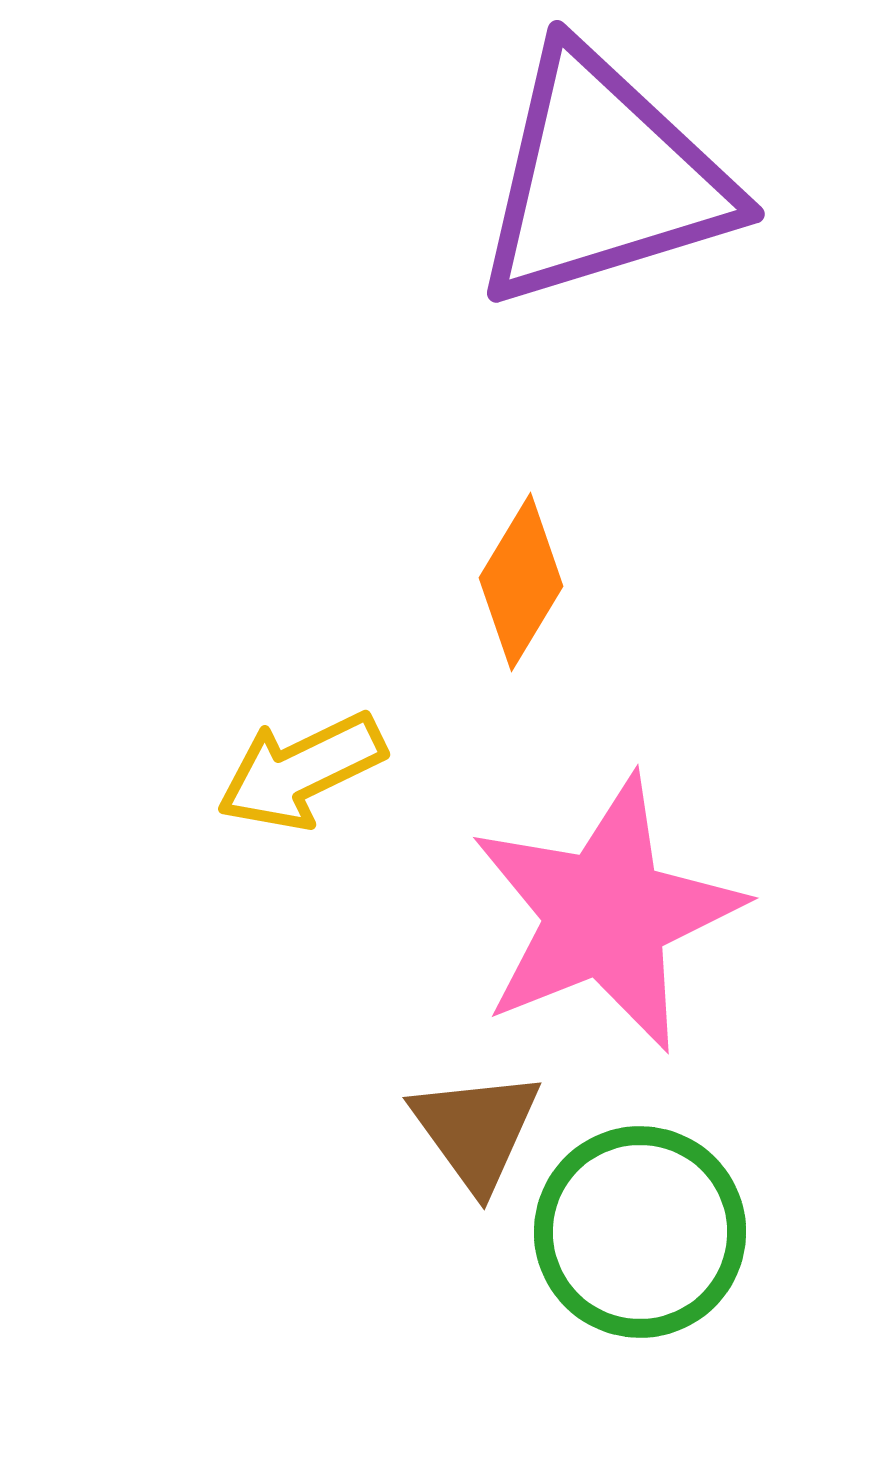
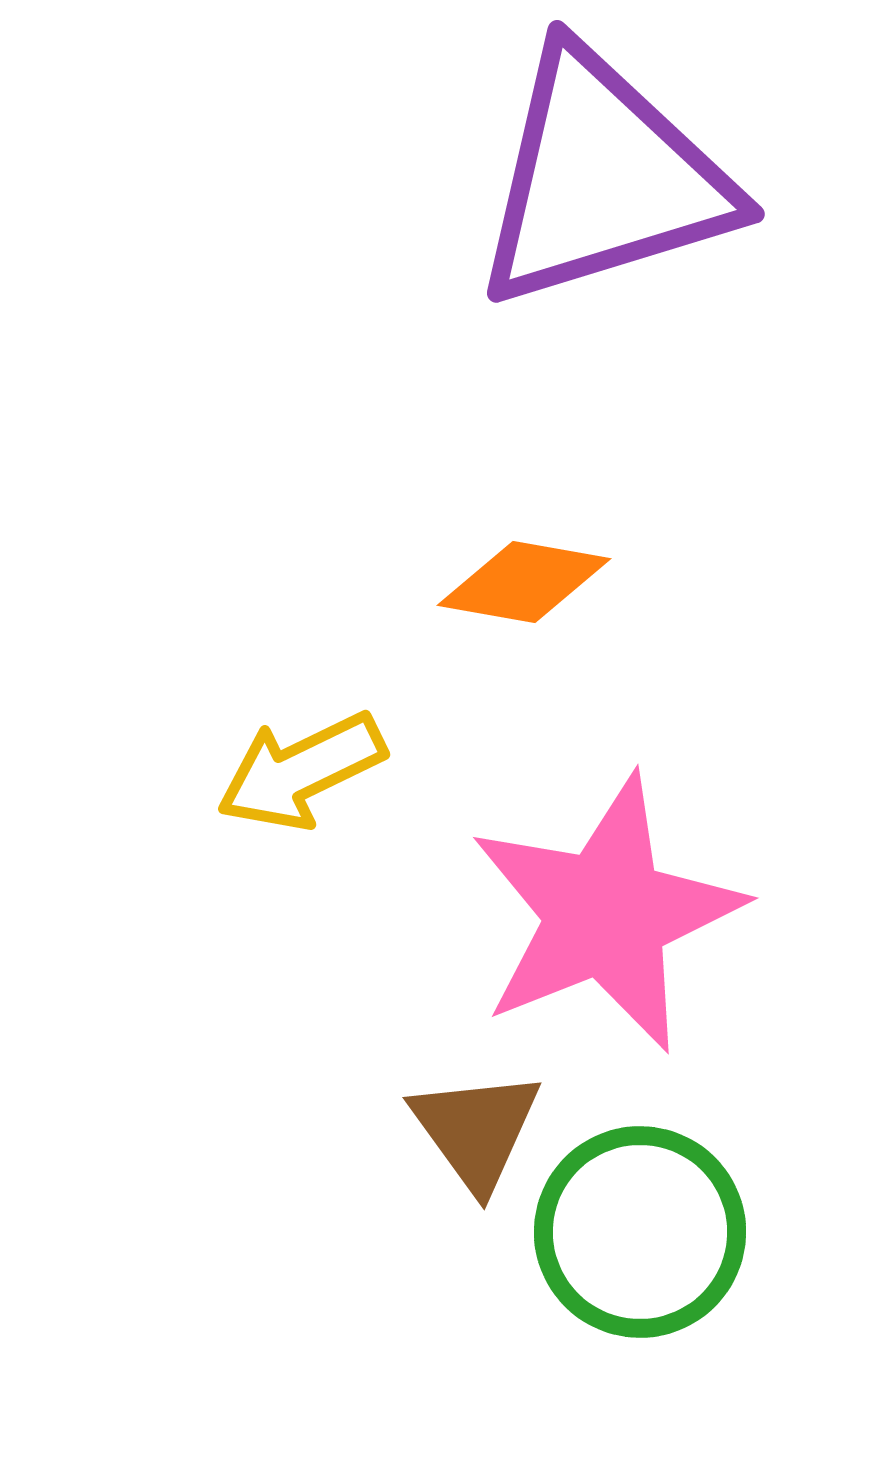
orange diamond: moved 3 px right; rotated 69 degrees clockwise
